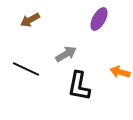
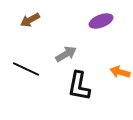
purple ellipse: moved 2 px right, 2 px down; rotated 40 degrees clockwise
